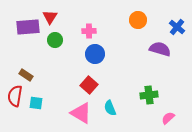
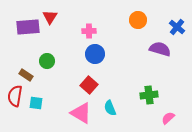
green circle: moved 8 px left, 21 px down
